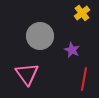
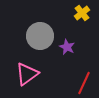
purple star: moved 5 px left, 3 px up
pink triangle: rotated 30 degrees clockwise
red line: moved 4 px down; rotated 15 degrees clockwise
